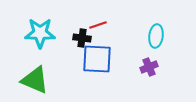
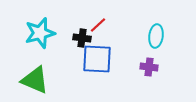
red line: rotated 24 degrees counterclockwise
cyan star: rotated 16 degrees counterclockwise
purple cross: rotated 30 degrees clockwise
